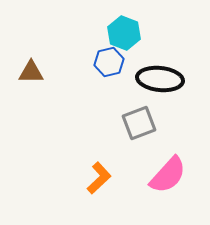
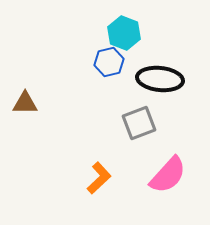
brown triangle: moved 6 px left, 31 px down
